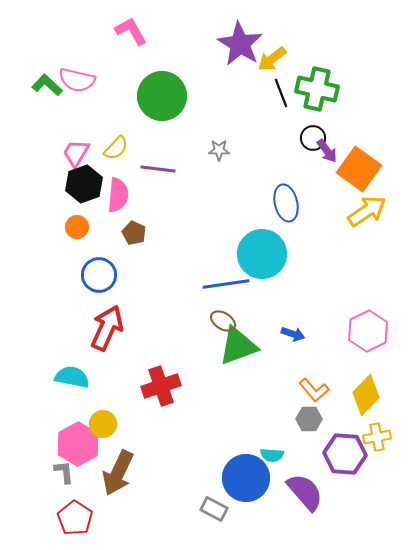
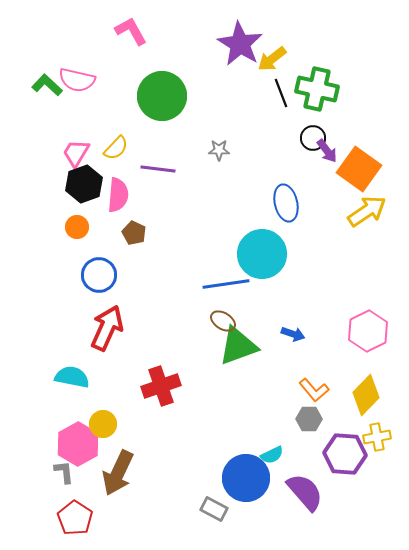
cyan semicircle at (272, 455): rotated 30 degrees counterclockwise
